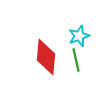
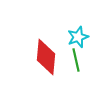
cyan star: moved 1 px left, 1 px down
